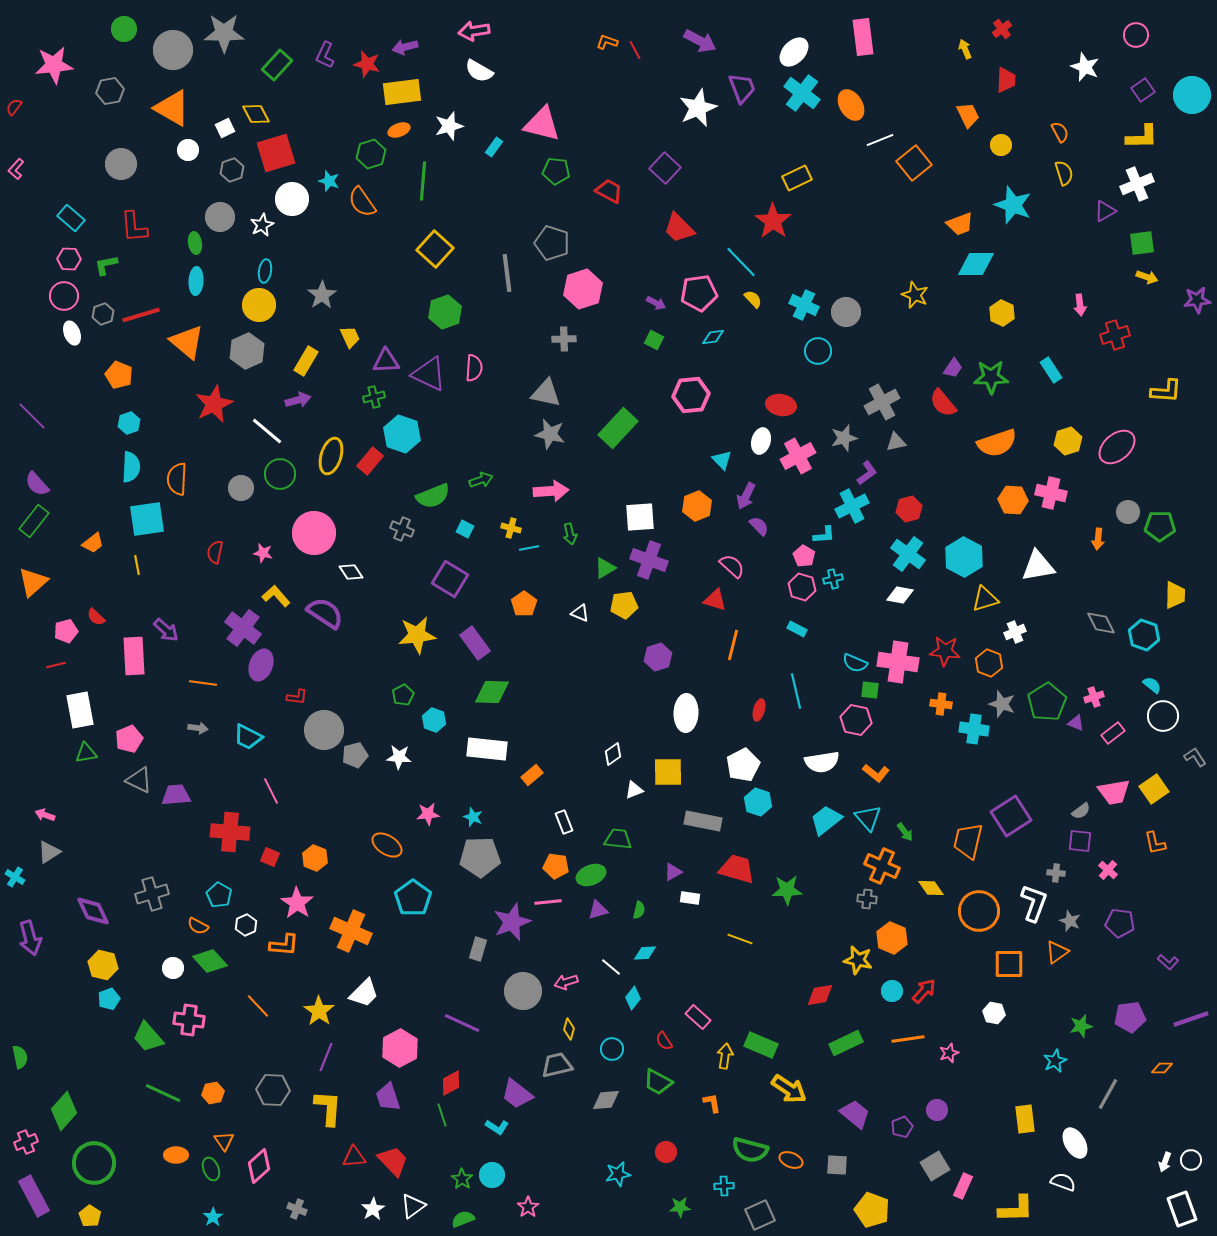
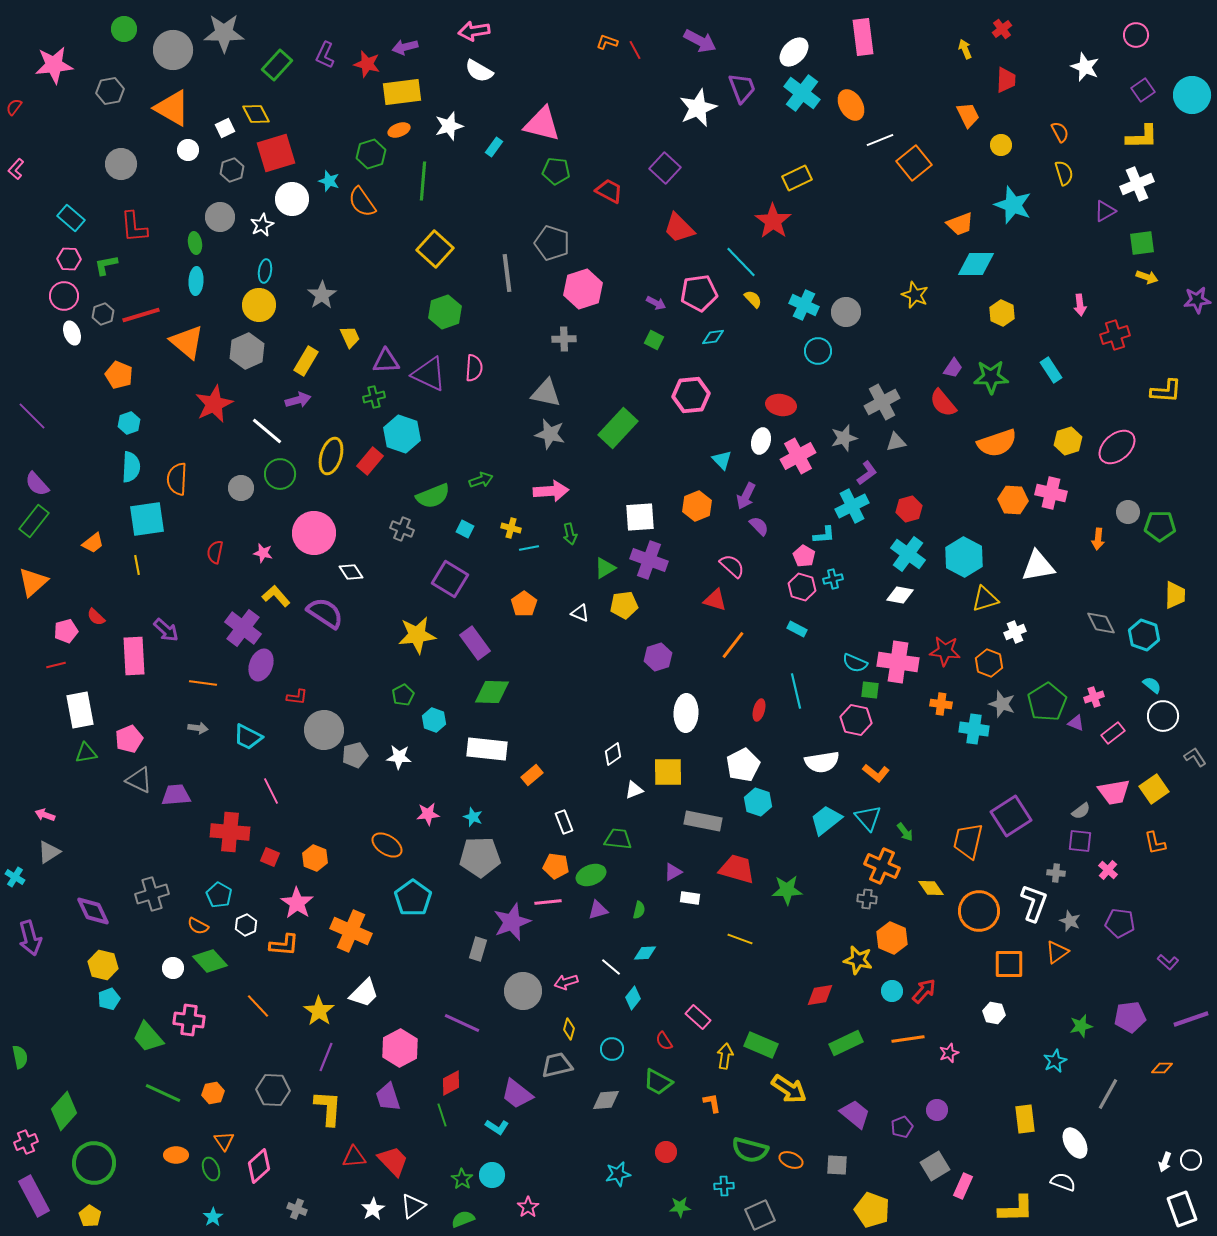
orange line at (733, 645): rotated 24 degrees clockwise
